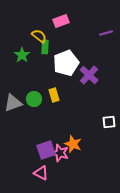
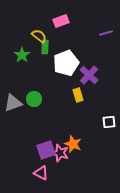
yellow rectangle: moved 24 px right
